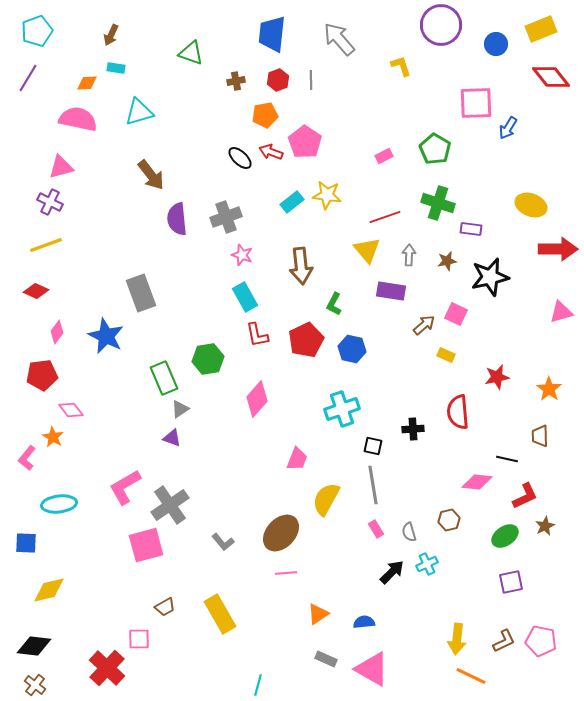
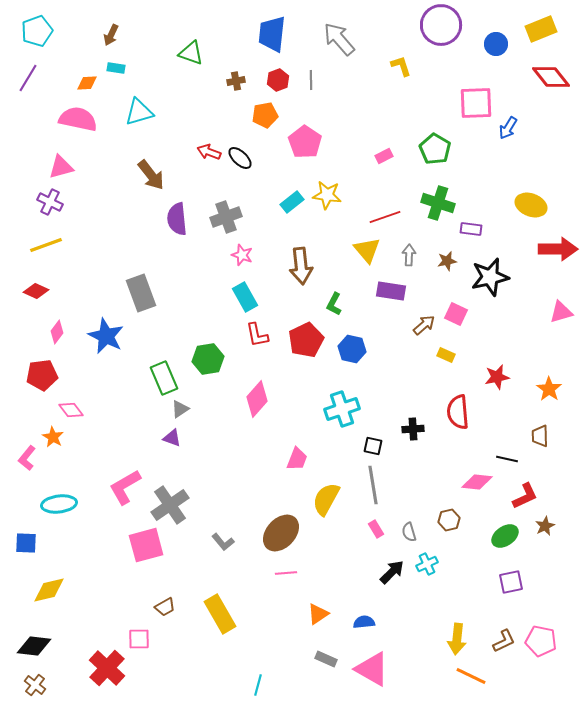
red arrow at (271, 152): moved 62 px left
